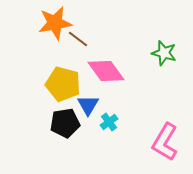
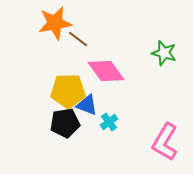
yellow pentagon: moved 5 px right, 7 px down; rotated 16 degrees counterclockwise
blue triangle: moved 1 px left; rotated 40 degrees counterclockwise
